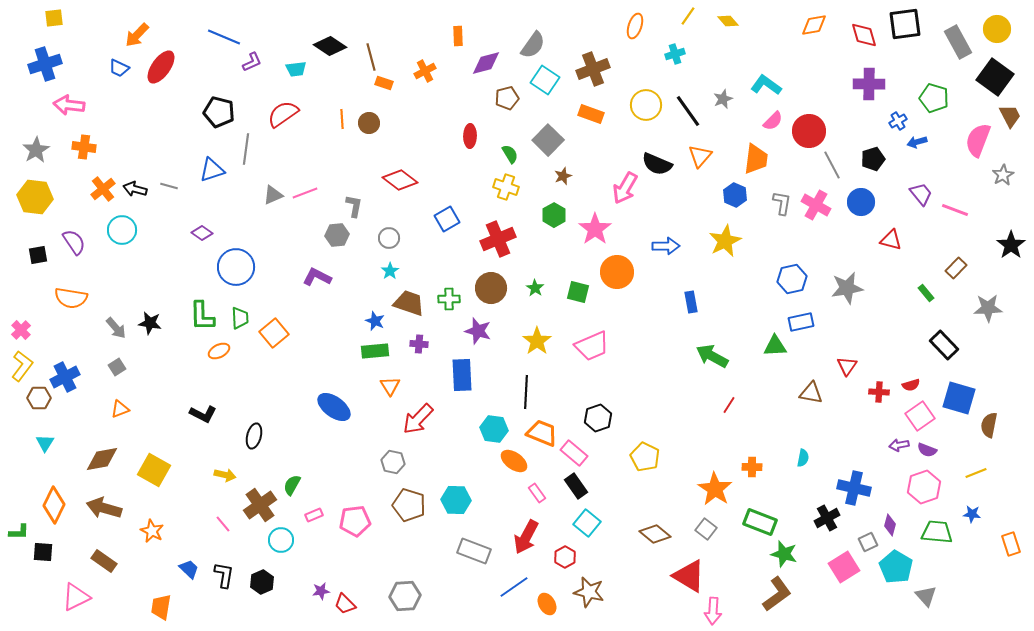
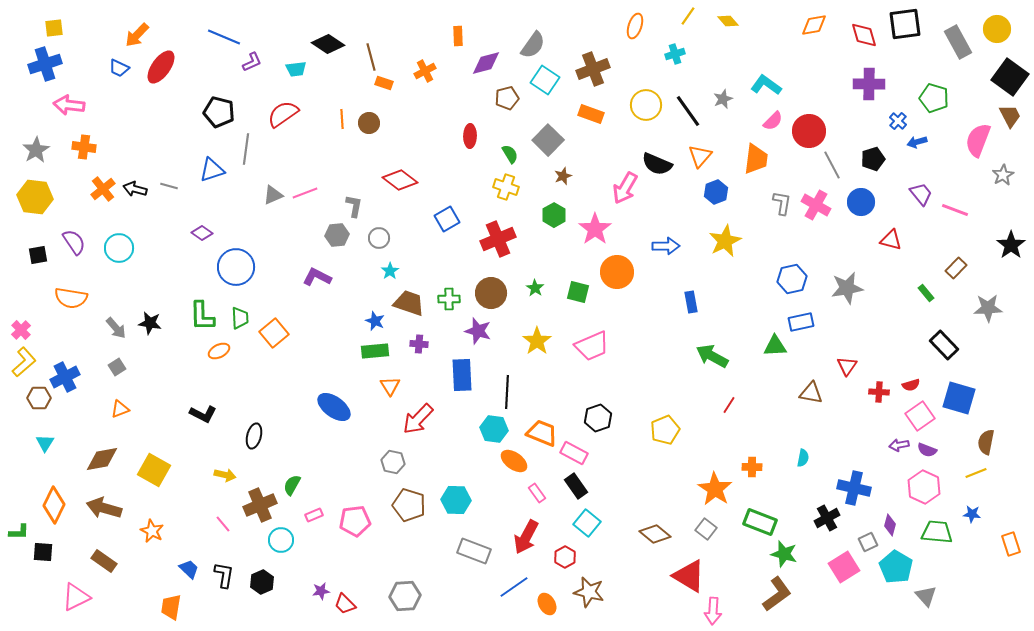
yellow square at (54, 18): moved 10 px down
black diamond at (330, 46): moved 2 px left, 2 px up
black square at (995, 77): moved 15 px right
blue cross at (898, 121): rotated 18 degrees counterclockwise
blue hexagon at (735, 195): moved 19 px left, 3 px up; rotated 15 degrees clockwise
cyan circle at (122, 230): moved 3 px left, 18 px down
gray circle at (389, 238): moved 10 px left
brown circle at (491, 288): moved 5 px down
yellow L-shape at (22, 366): moved 2 px right, 4 px up; rotated 12 degrees clockwise
black line at (526, 392): moved 19 px left
brown semicircle at (989, 425): moved 3 px left, 17 px down
pink rectangle at (574, 453): rotated 12 degrees counterclockwise
yellow pentagon at (645, 457): moved 20 px right, 27 px up; rotated 24 degrees clockwise
pink hexagon at (924, 487): rotated 16 degrees counterclockwise
brown cross at (260, 505): rotated 12 degrees clockwise
orange trapezoid at (161, 607): moved 10 px right
